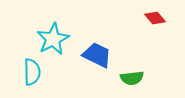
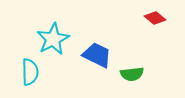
red diamond: rotated 10 degrees counterclockwise
cyan semicircle: moved 2 px left
green semicircle: moved 4 px up
